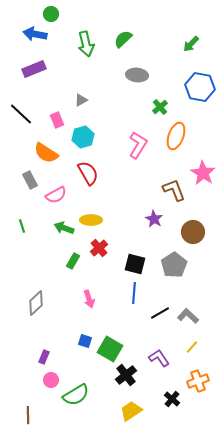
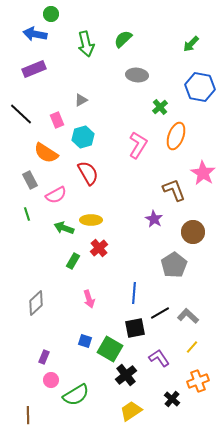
green line at (22, 226): moved 5 px right, 12 px up
black square at (135, 264): moved 64 px down; rotated 25 degrees counterclockwise
